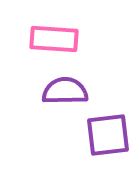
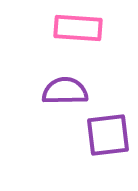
pink rectangle: moved 24 px right, 11 px up
